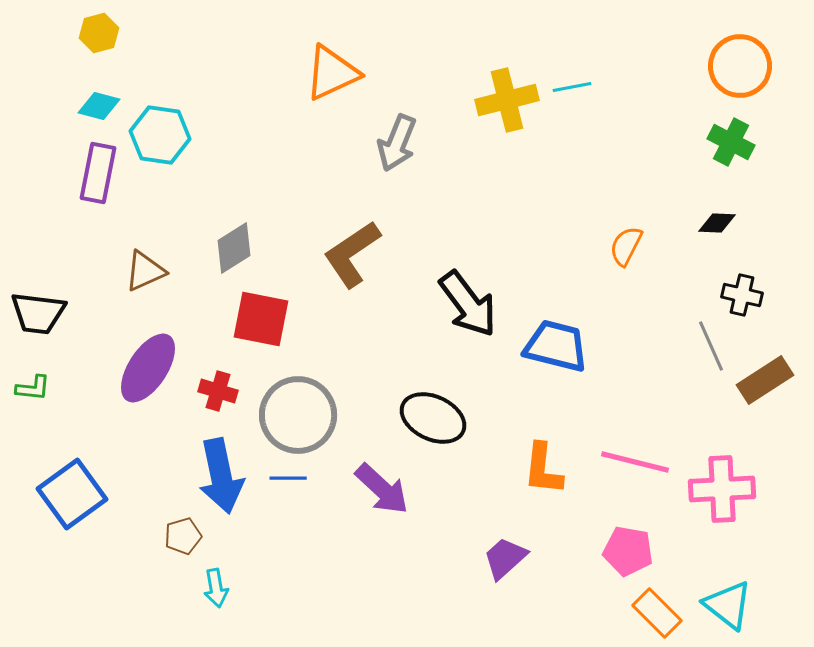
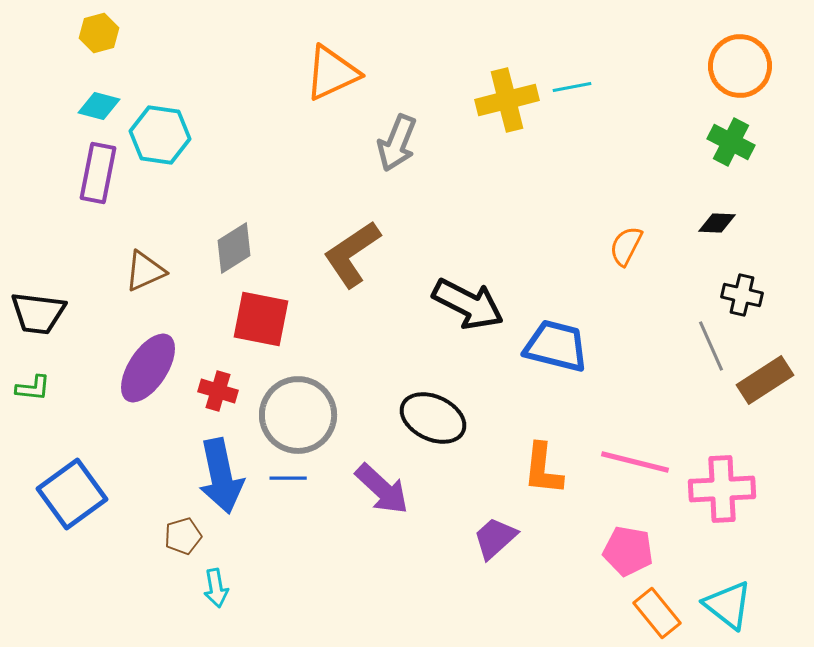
black arrow: rotated 26 degrees counterclockwise
purple trapezoid: moved 10 px left, 20 px up
orange rectangle: rotated 6 degrees clockwise
